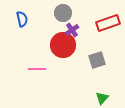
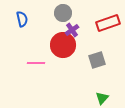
pink line: moved 1 px left, 6 px up
